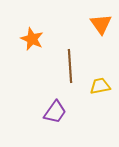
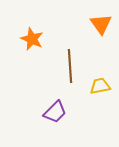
purple trapezoid: rotated 10 degrees clockwise
